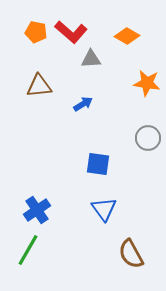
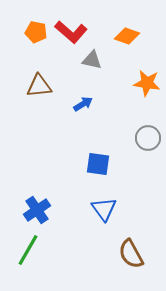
orange diamond: rotated 10 degrees counterclockwise
gray triangle: moved 1 px right, 1 px down; rotated 15 degrees clockwise
